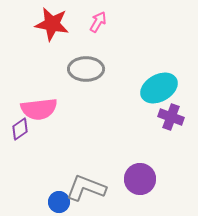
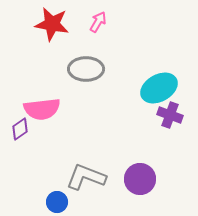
pink semicircle: moved 3 px right
purple cross: moved 1 px left, 2 px up
gray L-shape: moved 11 px up
blue circle: moved 2 px left
